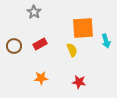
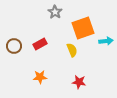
gray star: moved 21 px right
orange square: rotated 15 degrees counterclockwise
cyan arrow: rotated 80 degrees counterclockwise
orange star: moved 1 px left, 1 px up
